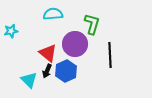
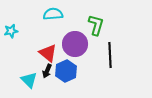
green L-shape: moved 4 px right, 1 px down
